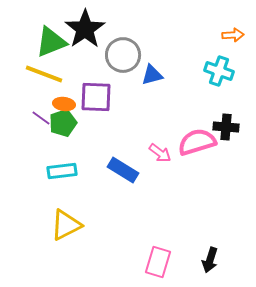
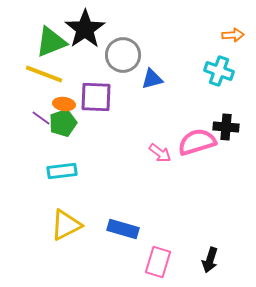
blue triangle: moved 4 px down
blue rectangle: moved 59 px down; rotated 16 degrees counterclockwise
